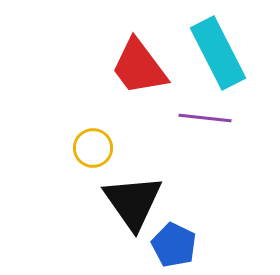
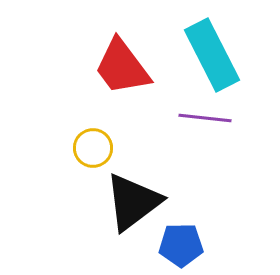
cyan rectangle: moved 6 px left, 2 px down
red trapezoid: moved 17 px left
black triangle: rotated 28 degrees clockwise
blue pentagon: moved 7 px right; rotated 27 degrees counterclockwise
